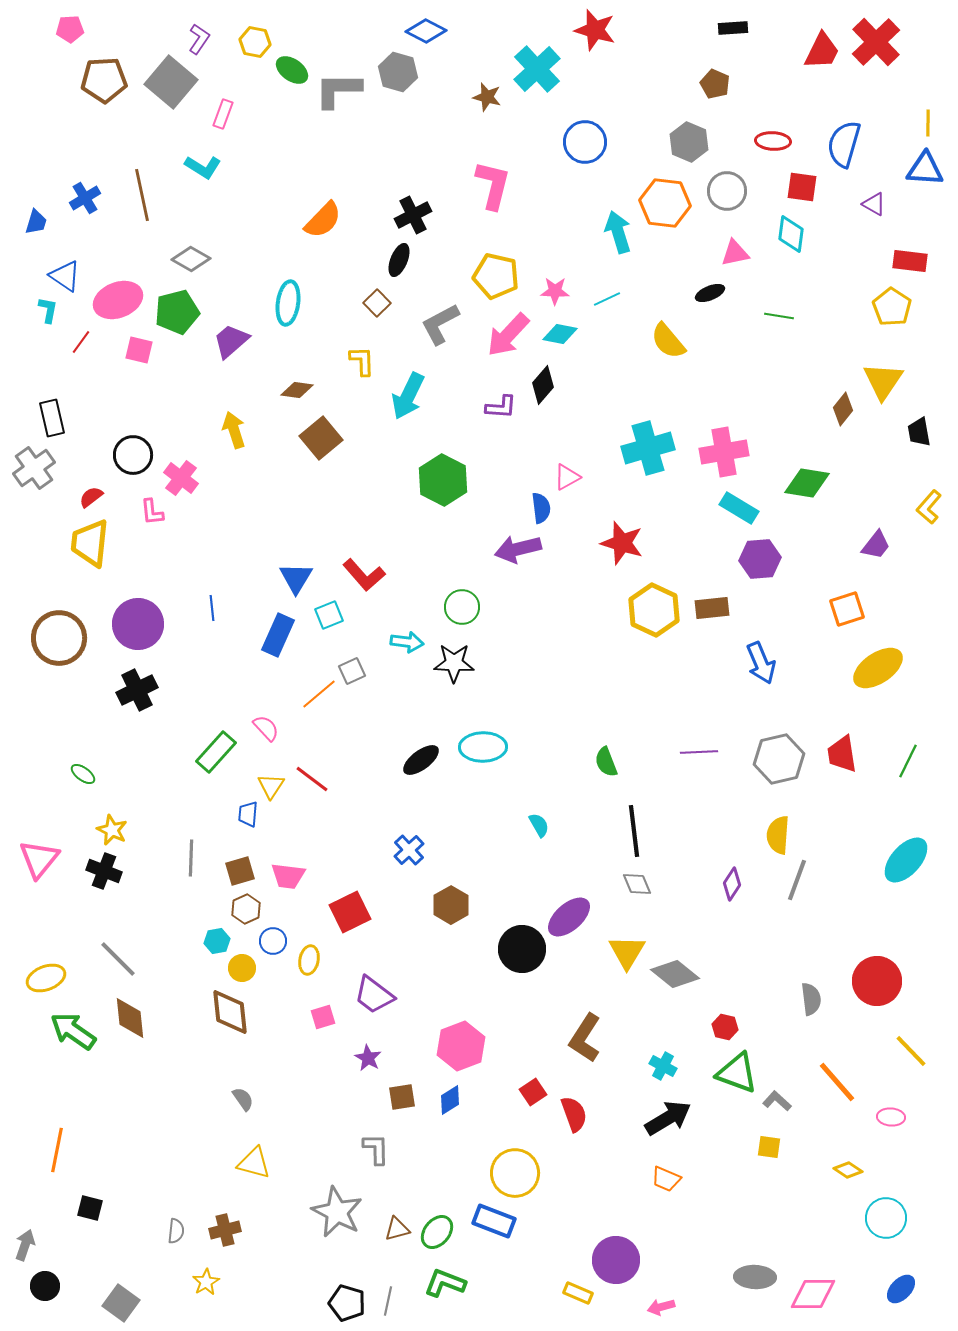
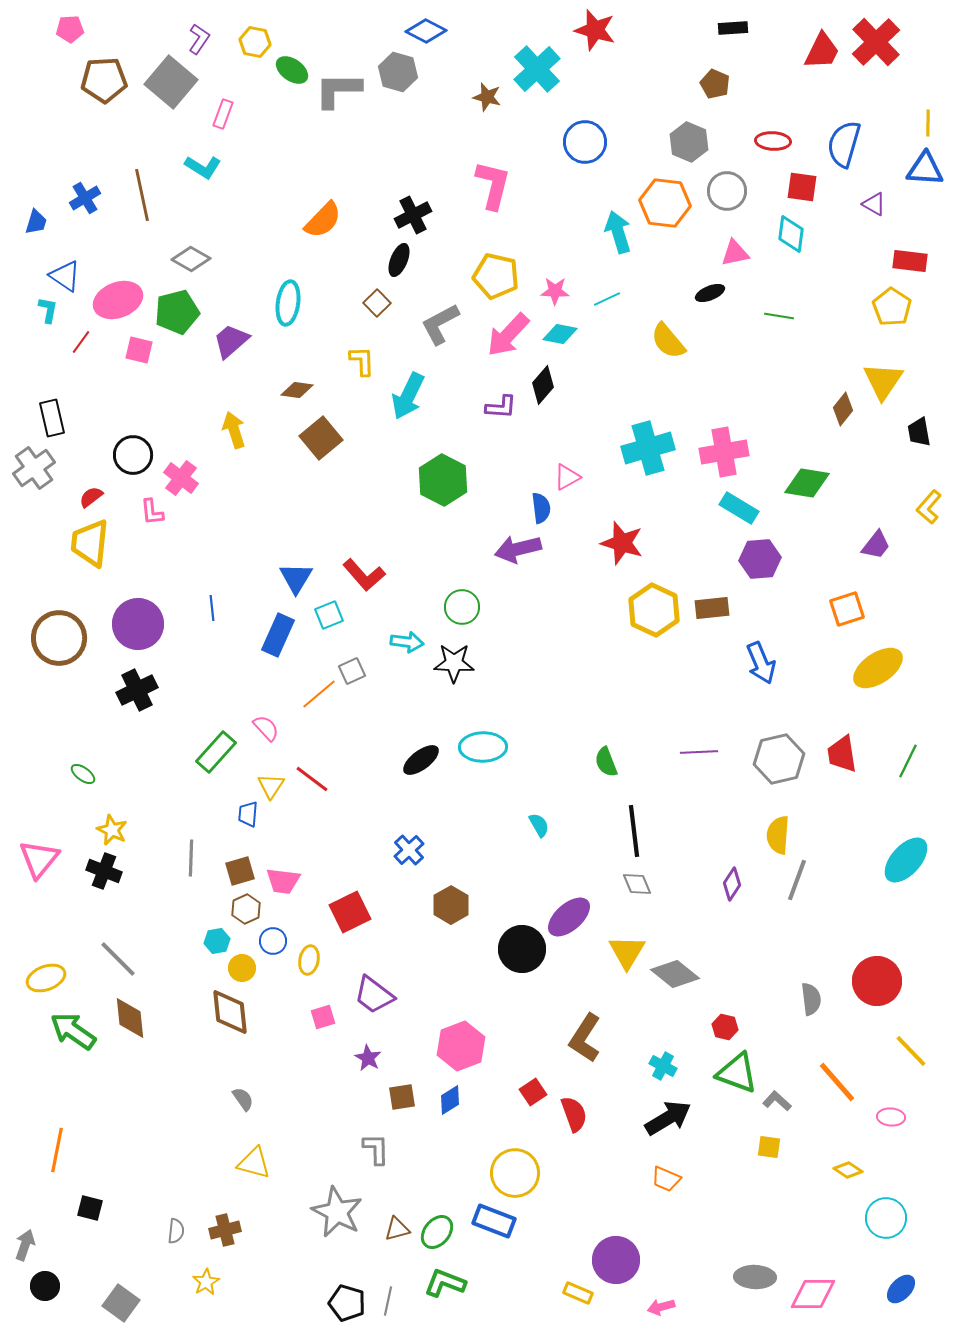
pink trapezoid at (288, 876): moved 5 px left, 5 px down
